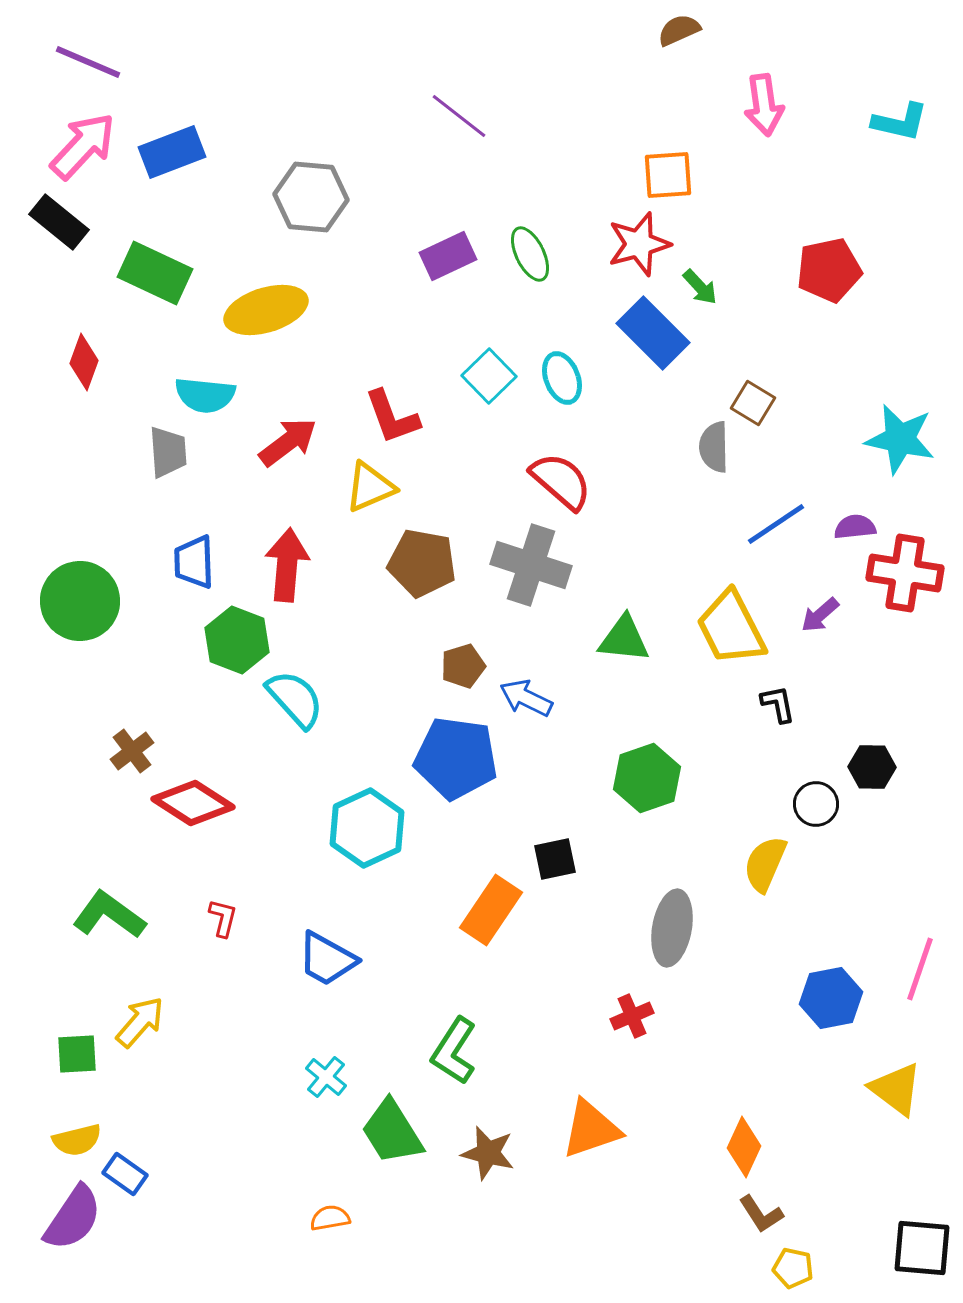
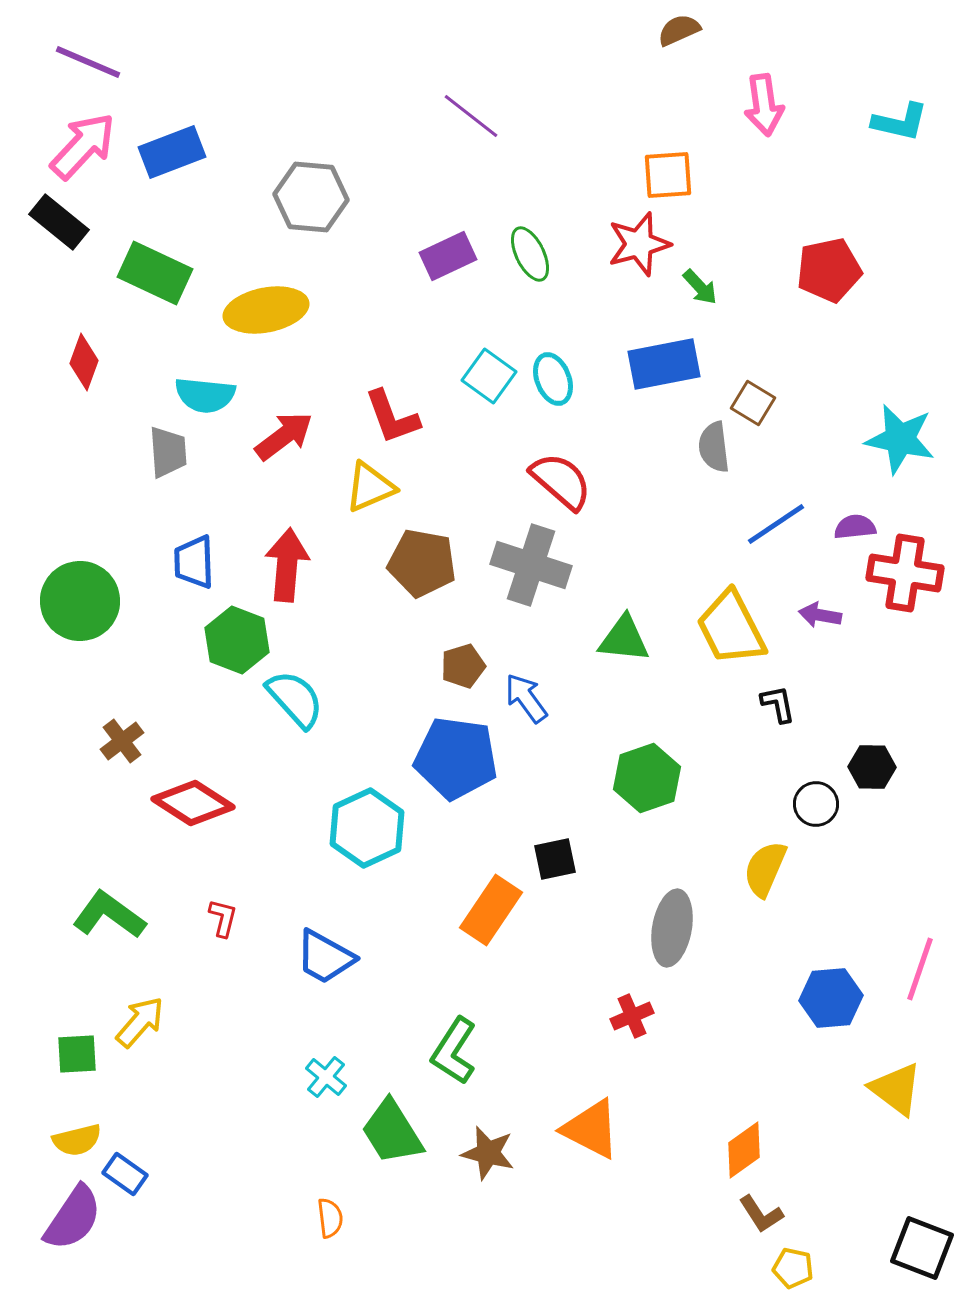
purple line at (459, 116): moved 12 px right
yellow ellipse at (266, 310): rotated 6 degrees clockwise
blue rectangle at (653, 333): moved 11 px right, 31 px down; rotated 56 degrees counterclockwise
cyan square at (489, 376): rotated 10 degrees counterclockwise
cyan ellipse at (562, 378): moved 9 px left, 1 px down
red arrow at (288, 442): moved 4 px left, 6 px up
gray semicircle at (714, 447): rotated 6 degrees counterclockwise
purple arrow at (820, 615): rotated 51 degrees clockwise
blue arrow at (526, 698): rotated 28 degrees clockwise
brown cross at (132, 751): moved 10 px left, 10 px up
yellow semicircle at (765, 864): moved 5 px down
blue trapezoid at (327, 959): moved 2 px left, 2 px up
blue hexagon at (831, 998): rotated 6 degrees clockwise
orange triangle at (591, 1129): rotated 46 degrees clockwise
orange diamond at (744, 1147): moved 3 px down; rotated 30 degrees clockwise
orange semicircle at (330, 1218): rotated 93 degrees clockwise
black square at (922, 1248): rotated 16 degrees clockwise
